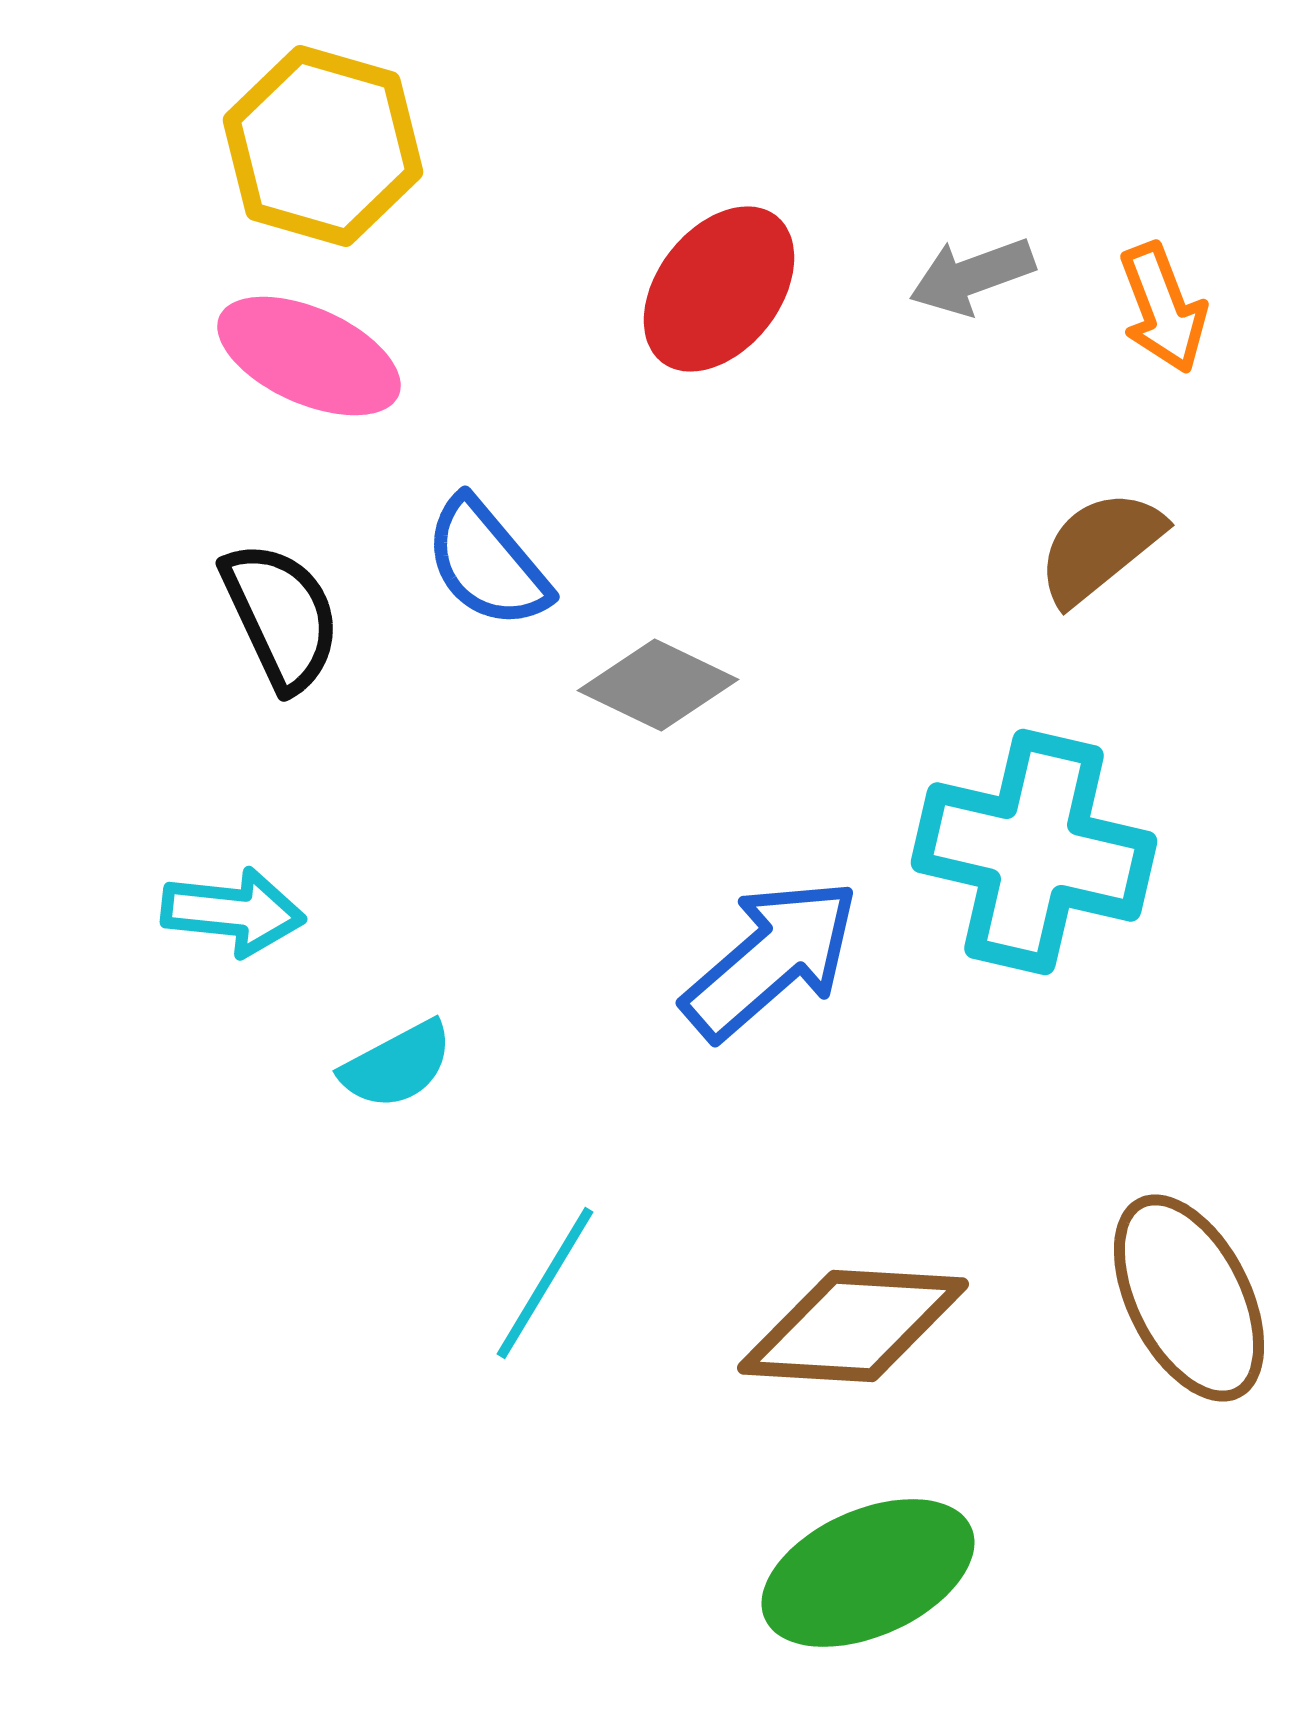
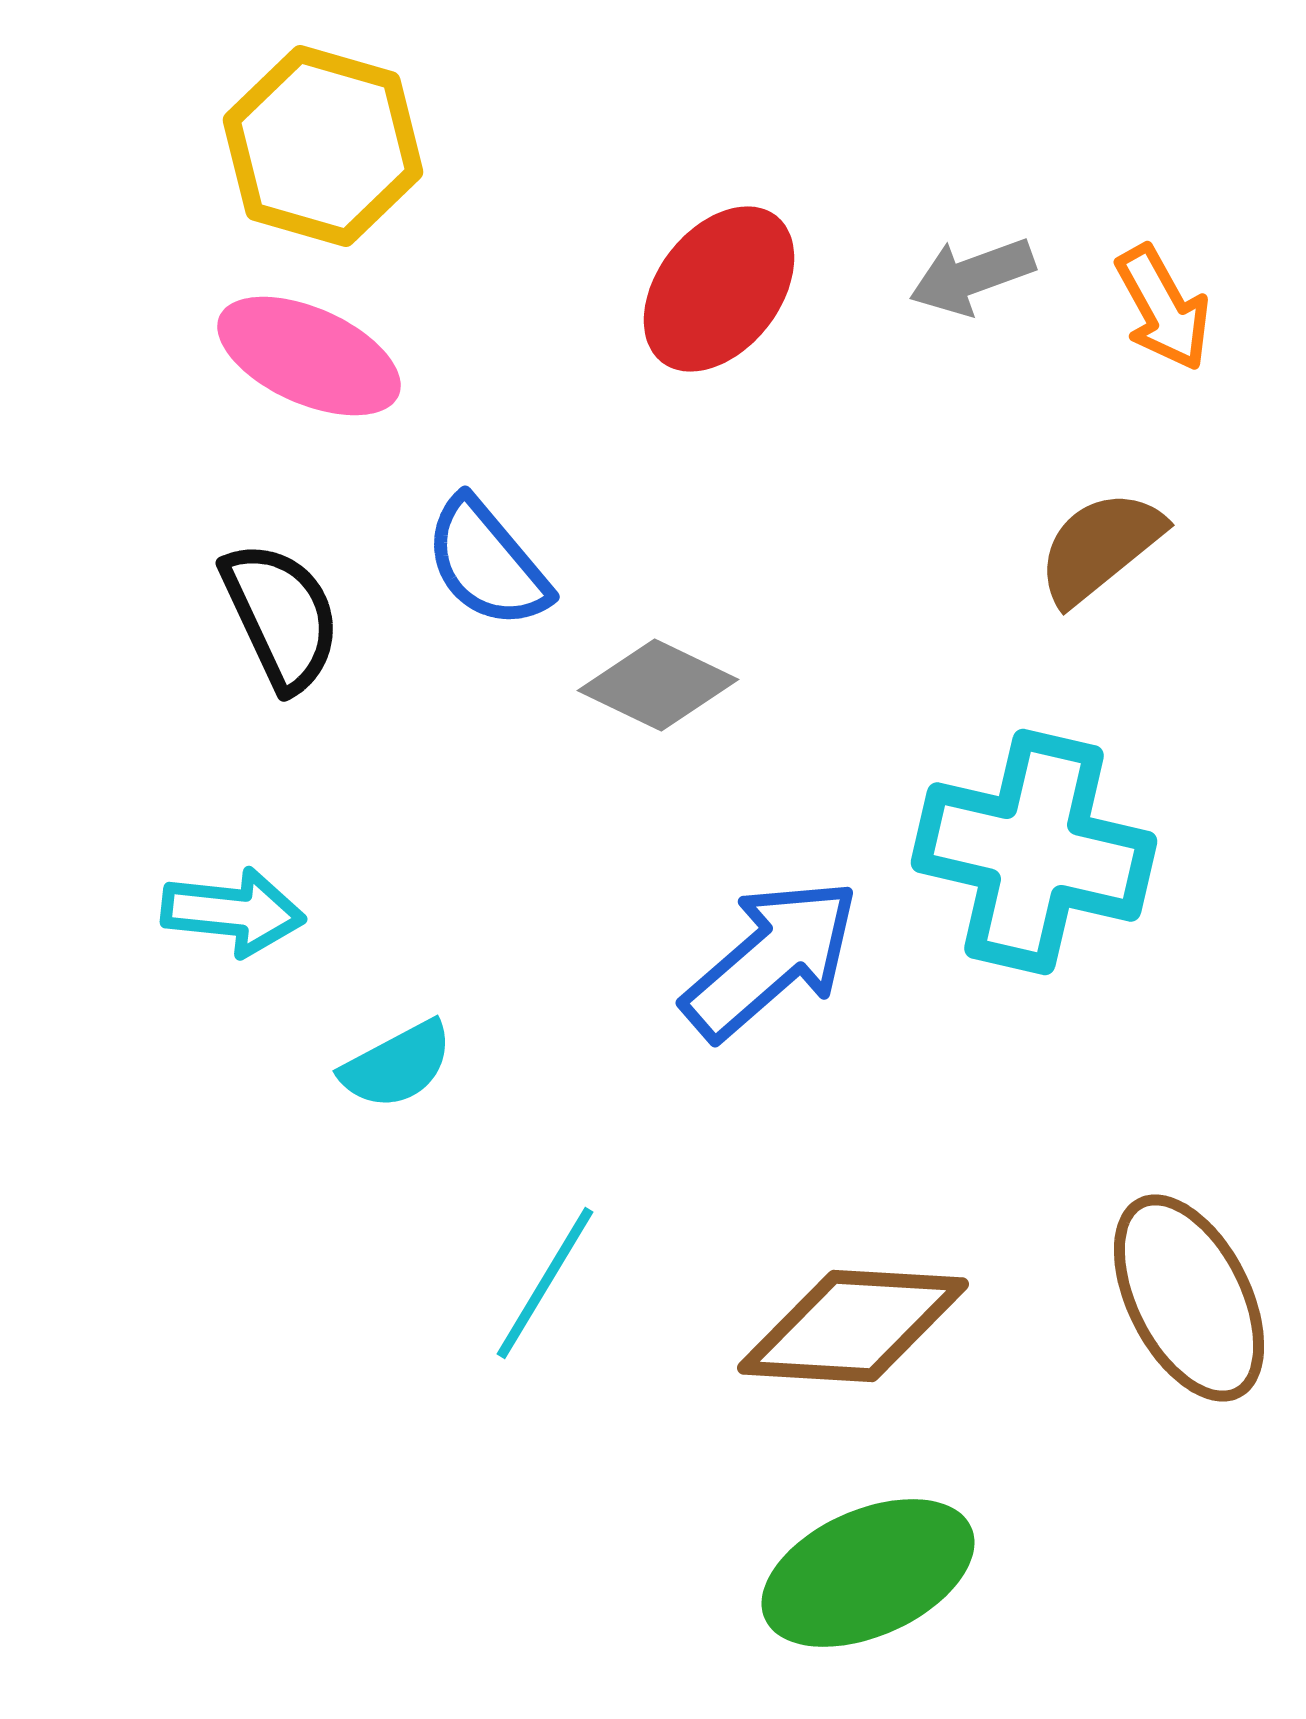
orange arrow: rotated 8 degrees counterclockwise
